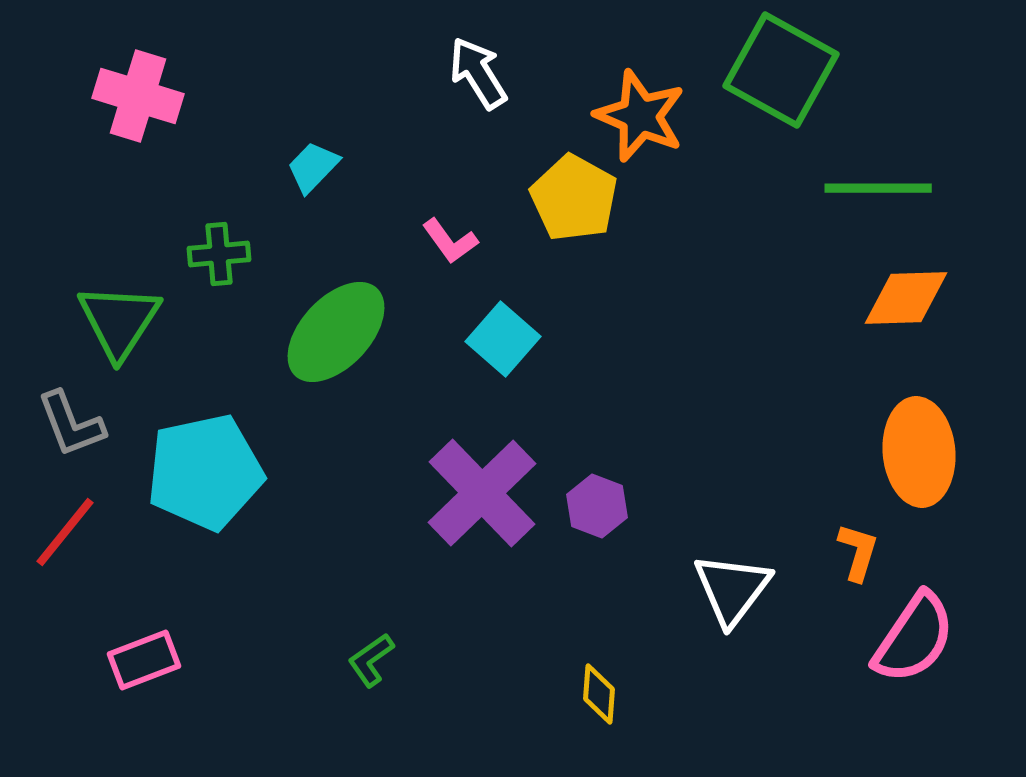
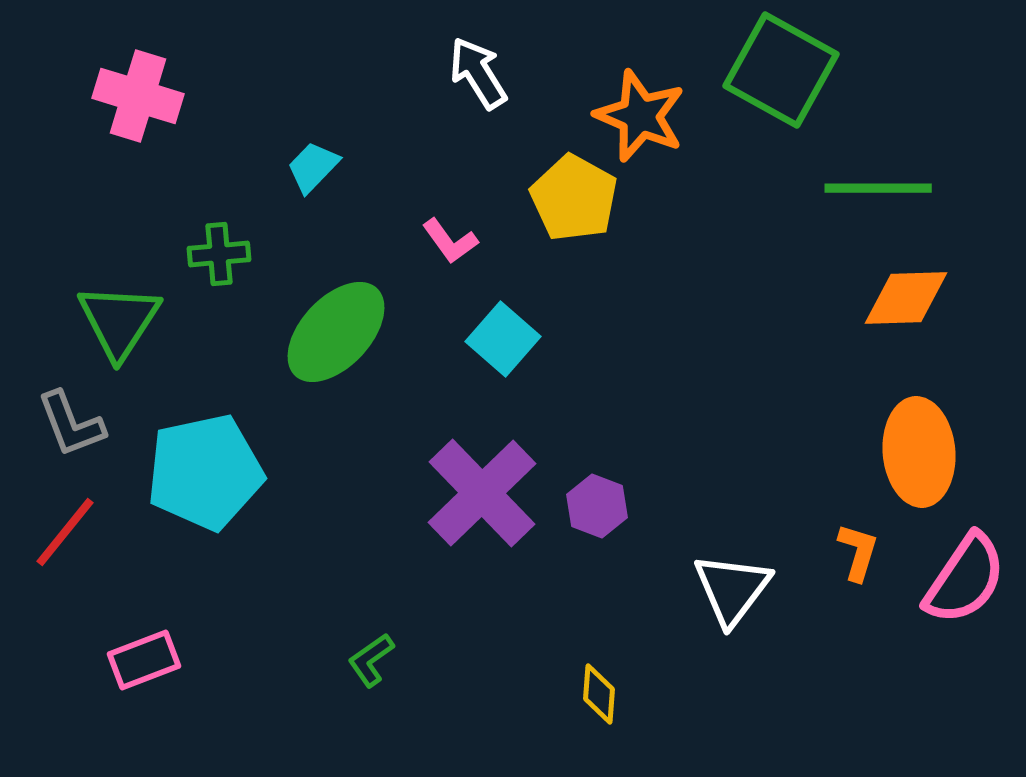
pink semicircle: moved 51 px right, 59 px up
